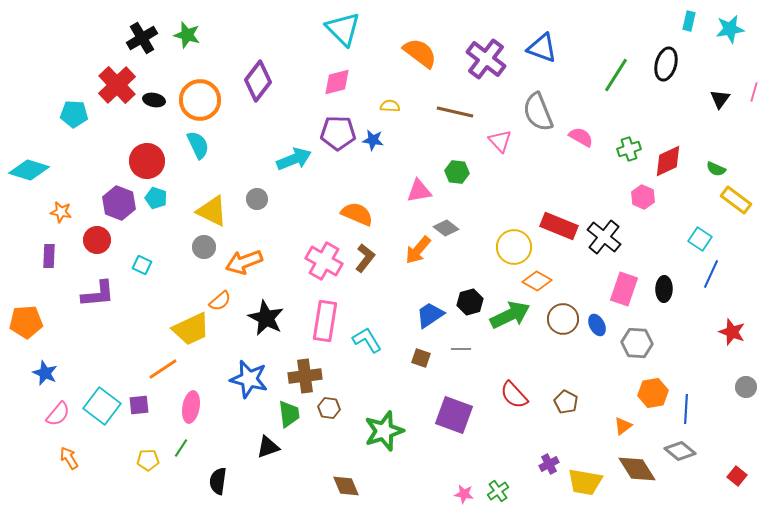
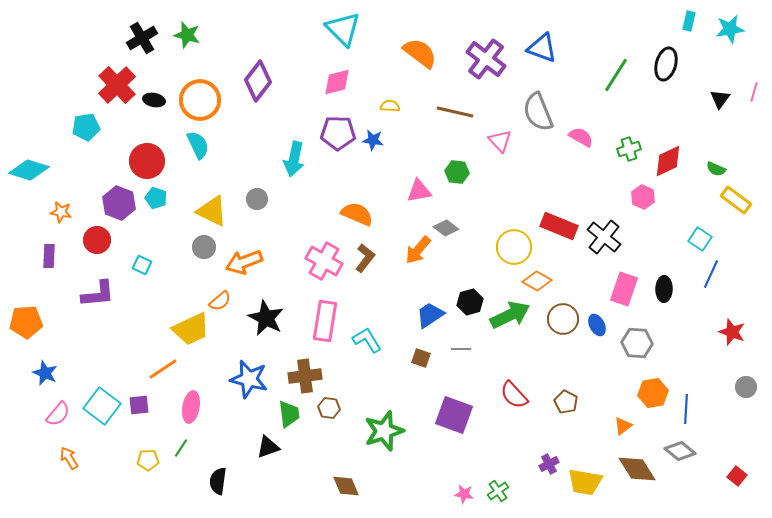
cyan pentagon at (74, 114): moved 12 px right, 13 px down; rotated 12 degrees counterclockwise
cyan arrow at (294, 159): rotated 124 degrees clockwise
